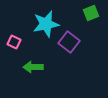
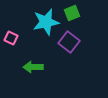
green square: moved 19 px left
cyan star: moved 2 px up
pink square: moved 3 px left, 4 px up
